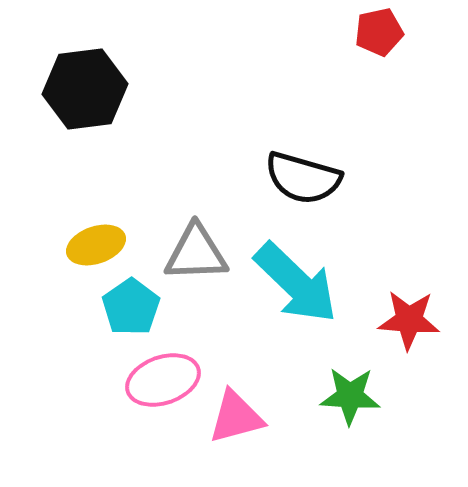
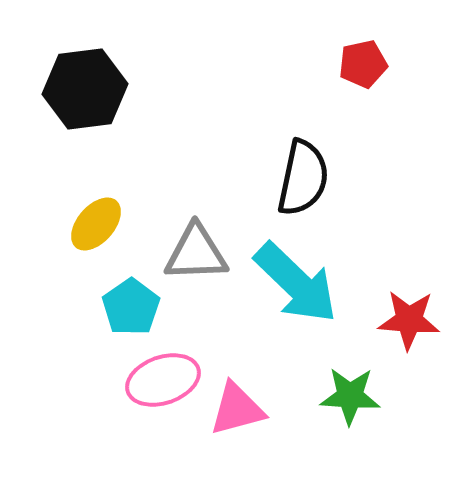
red pentagon: moved 16 px left, 32 px down
black semicircle: rotated 94 degrees counterclockwise
yellow ellipse: moved 21 px up; rotated 30 degrees counterclockwise
pink triangle: moved 1 px right, 8 px up
